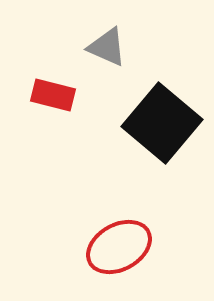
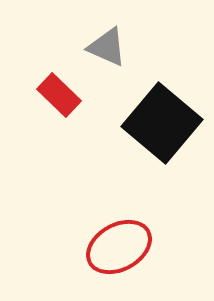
red rectangle: moved 6 px right; rotated 30 degrees clockwise
